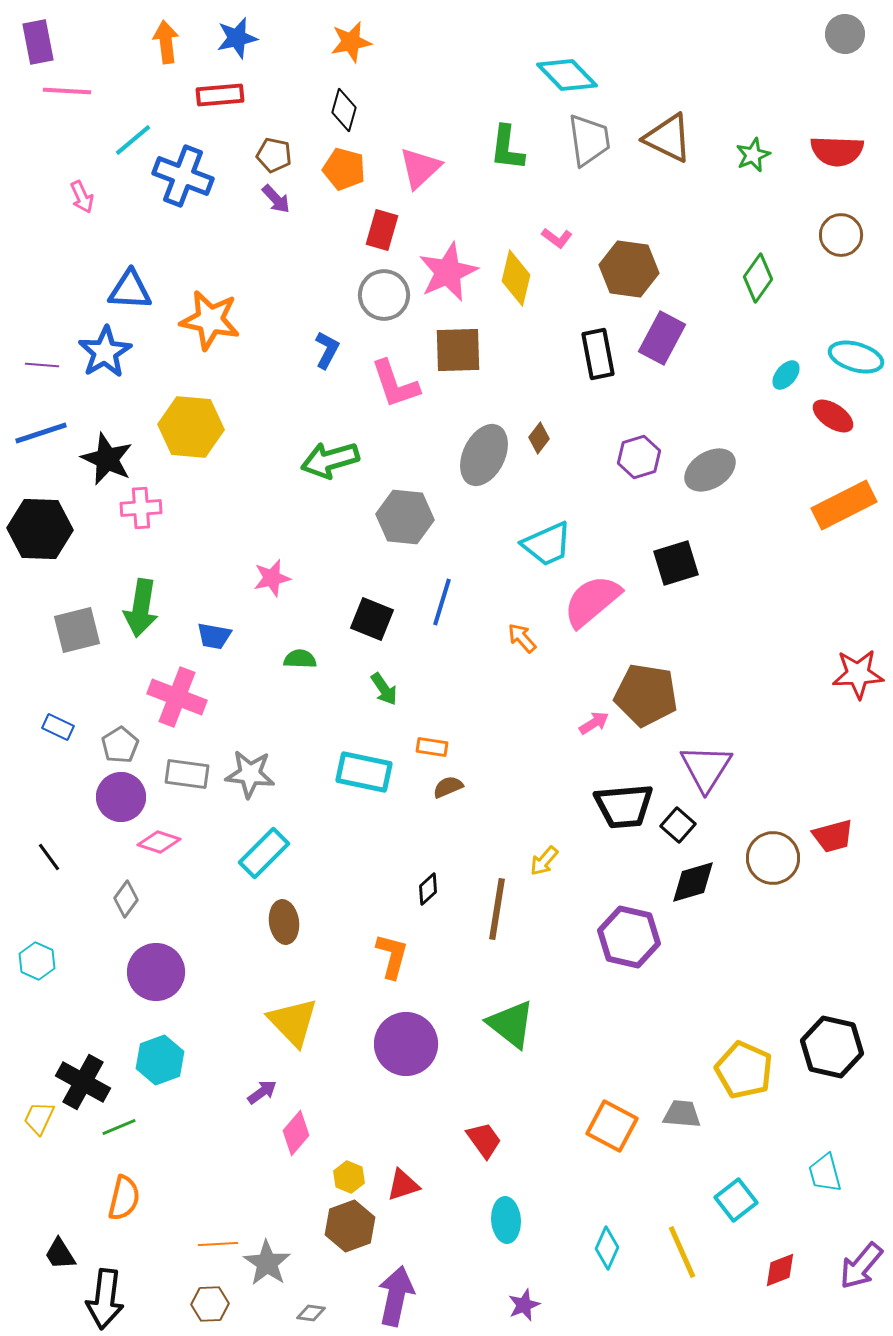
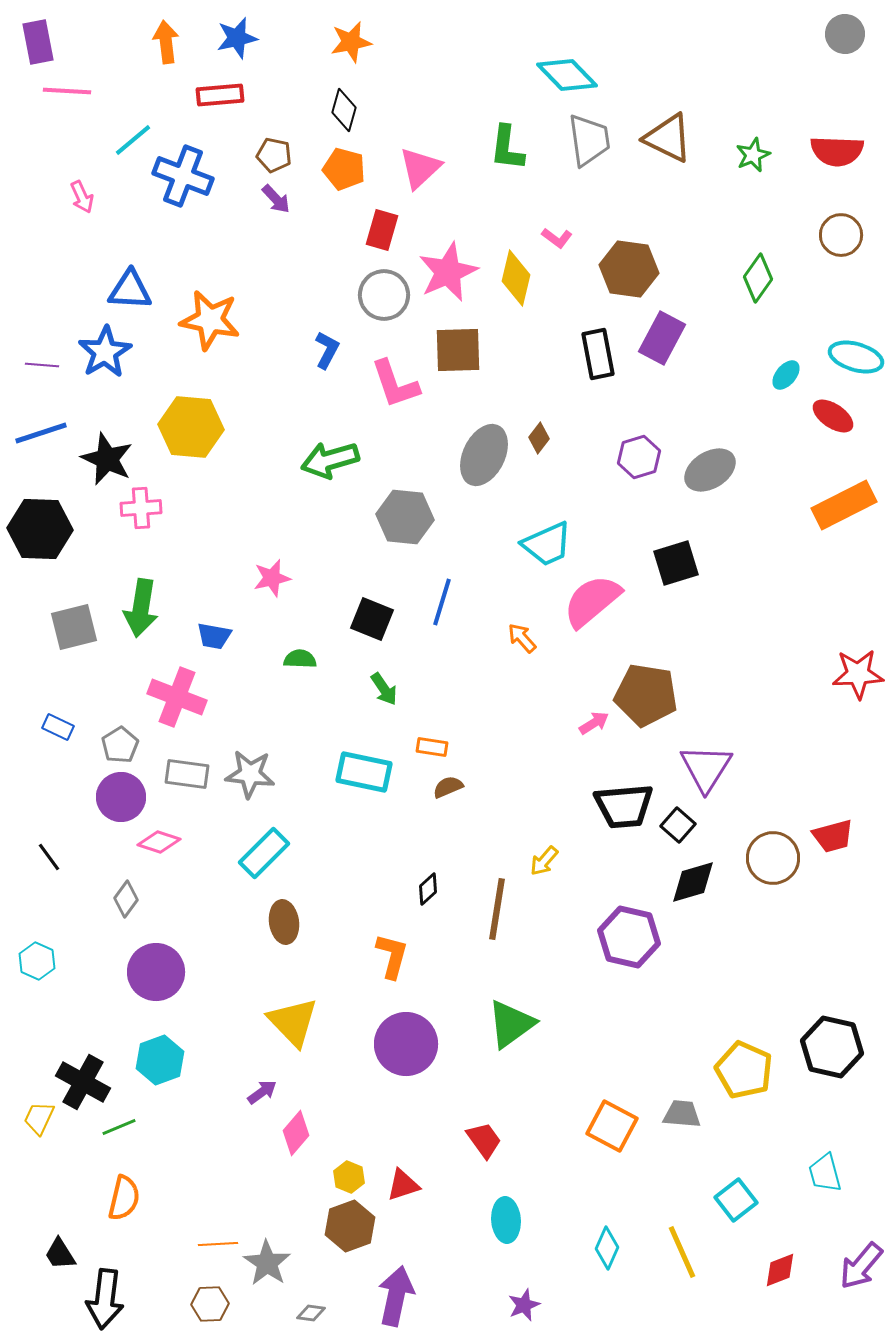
gray square at (77, 630): moved 3 px left, 3 px up
green triangle at (511, 1024): rotated 46 degrees clockwise
